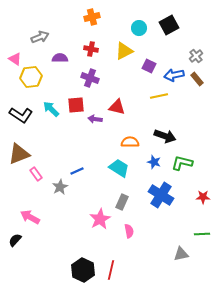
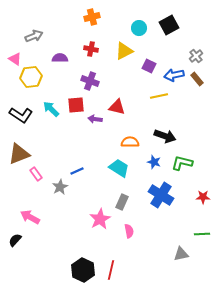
gray arrow: moved 6 px left, 1 px up
purple cross: moved 3 px down
